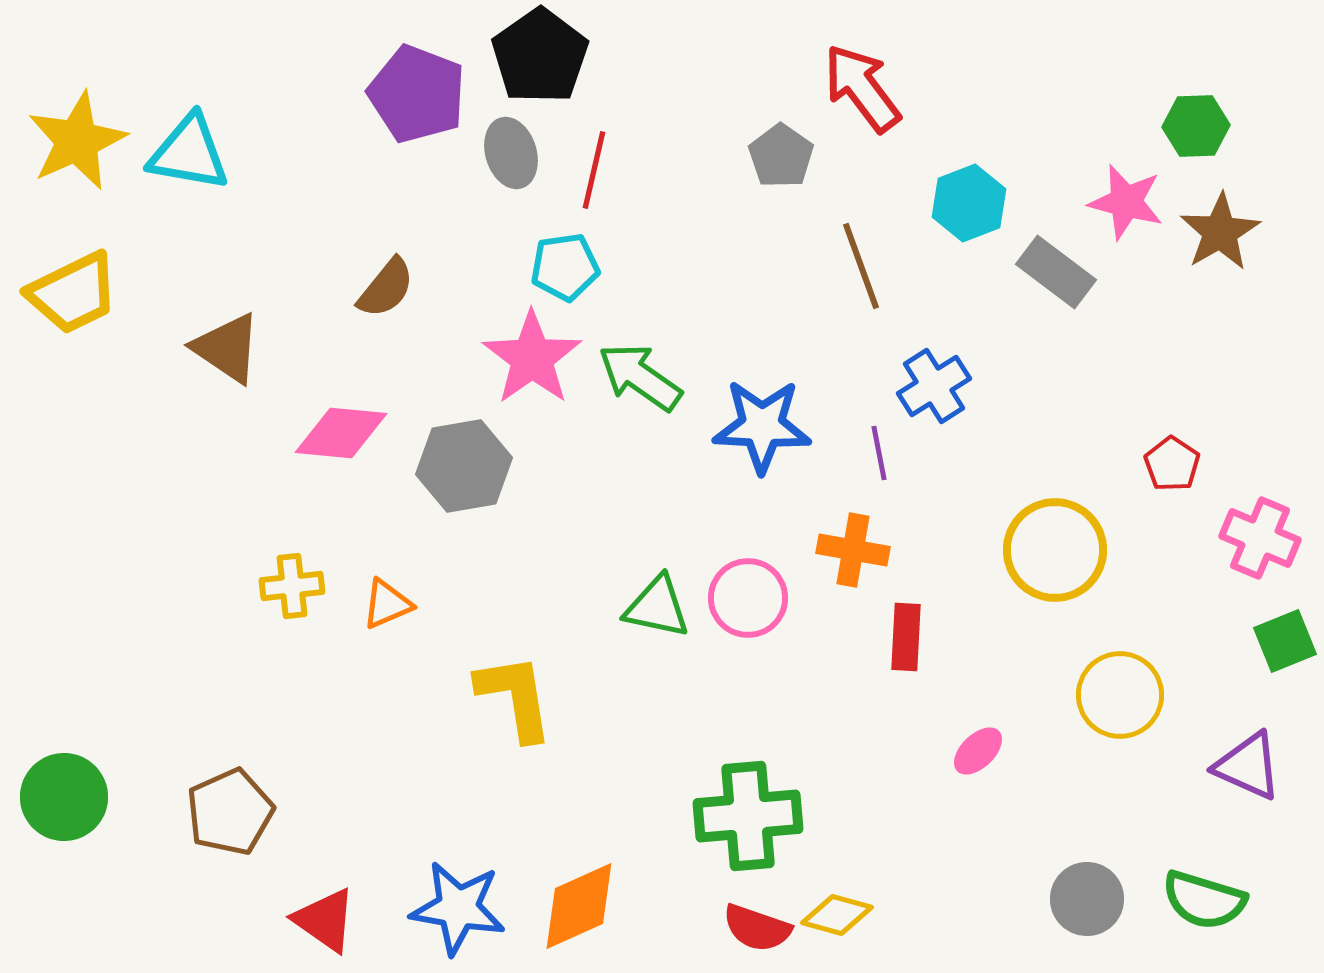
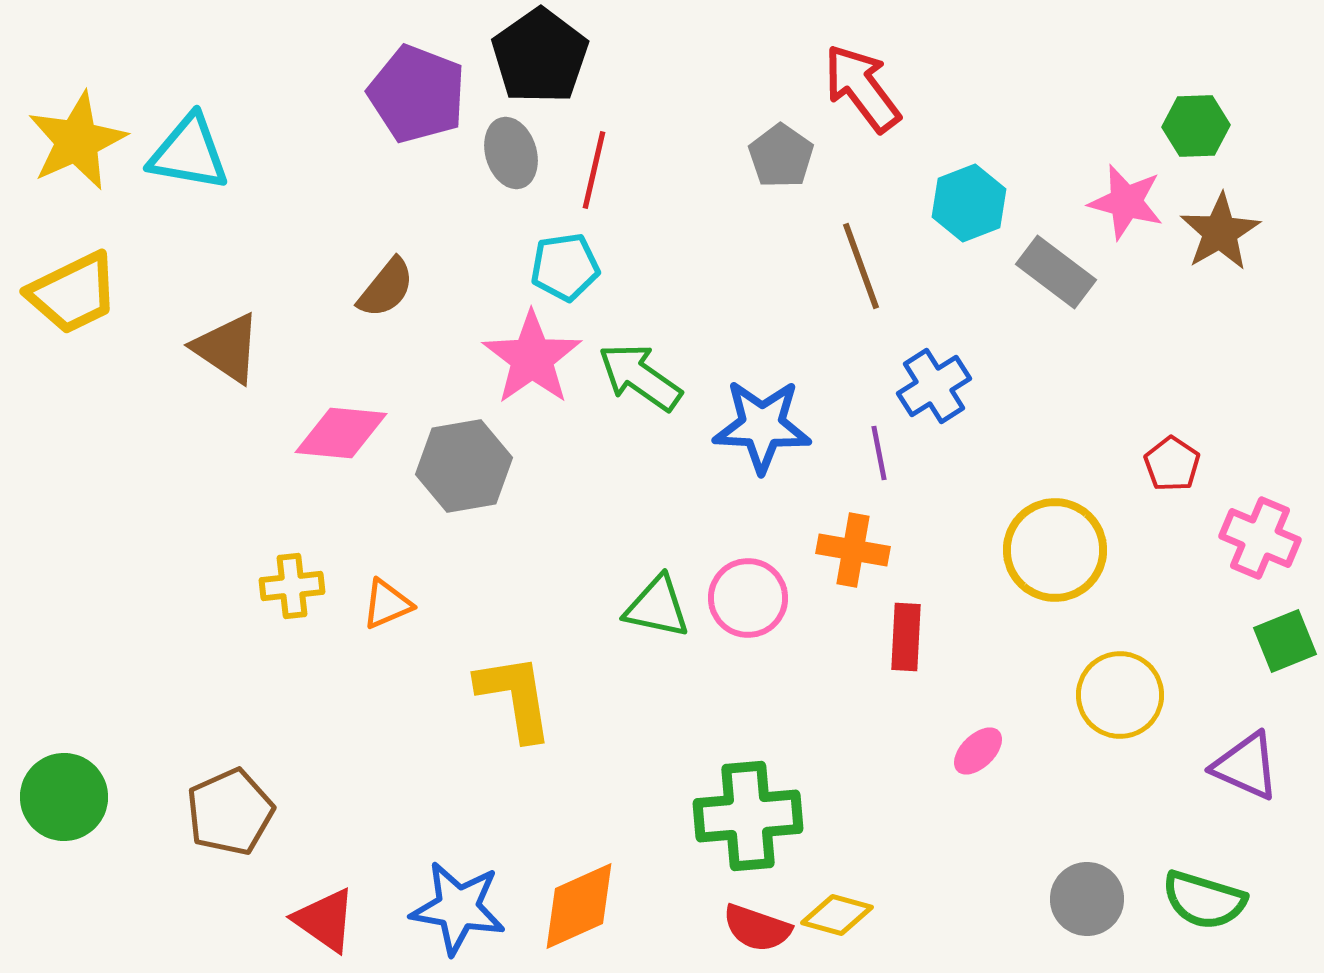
purple triangle at (1248, 766): moved 2 px left
